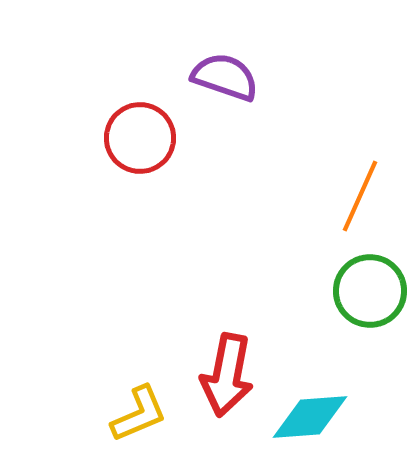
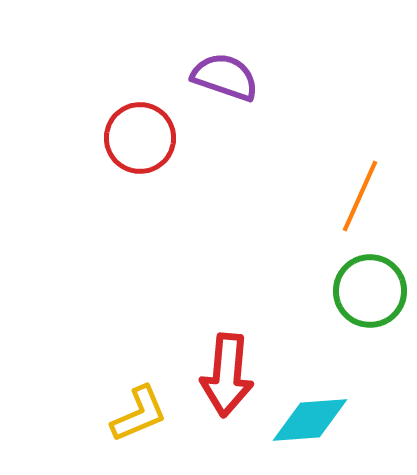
red arrow: rotated 6 degrees counterclockwise
cyan diamond: moved 3 px down
